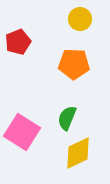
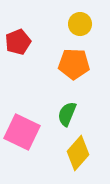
yellow circle: moved 5 px down
green semicircle: moved 4 px up
pink square: rotated 6 degrees counterclockwise
yellow diamond: rotated 24 degrees counterclockwise
